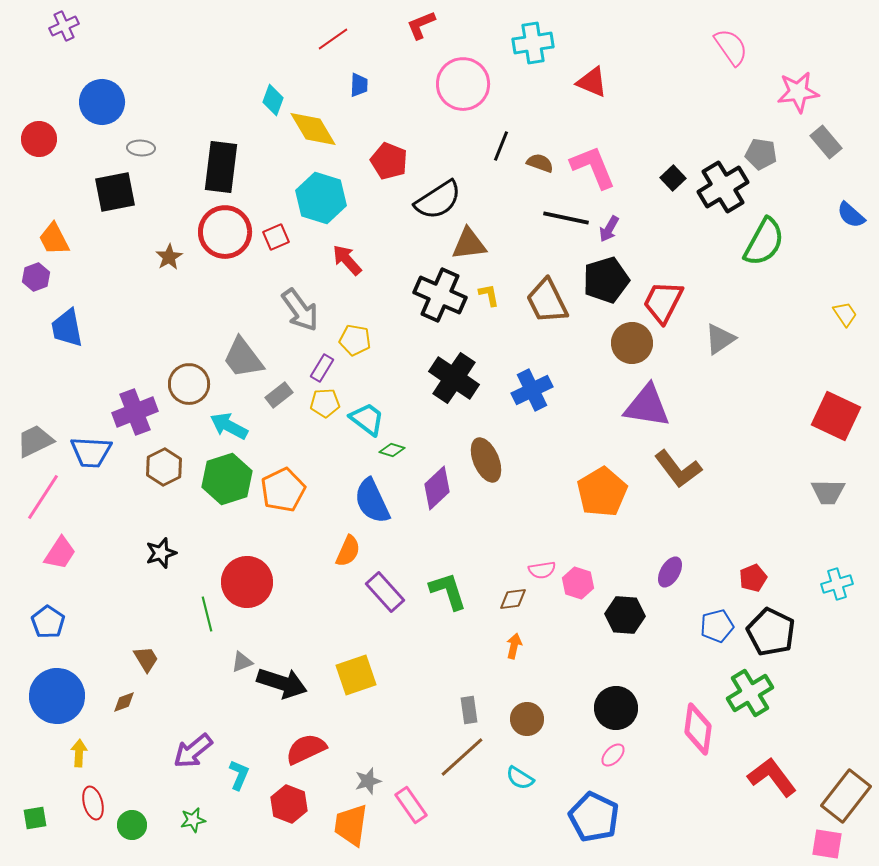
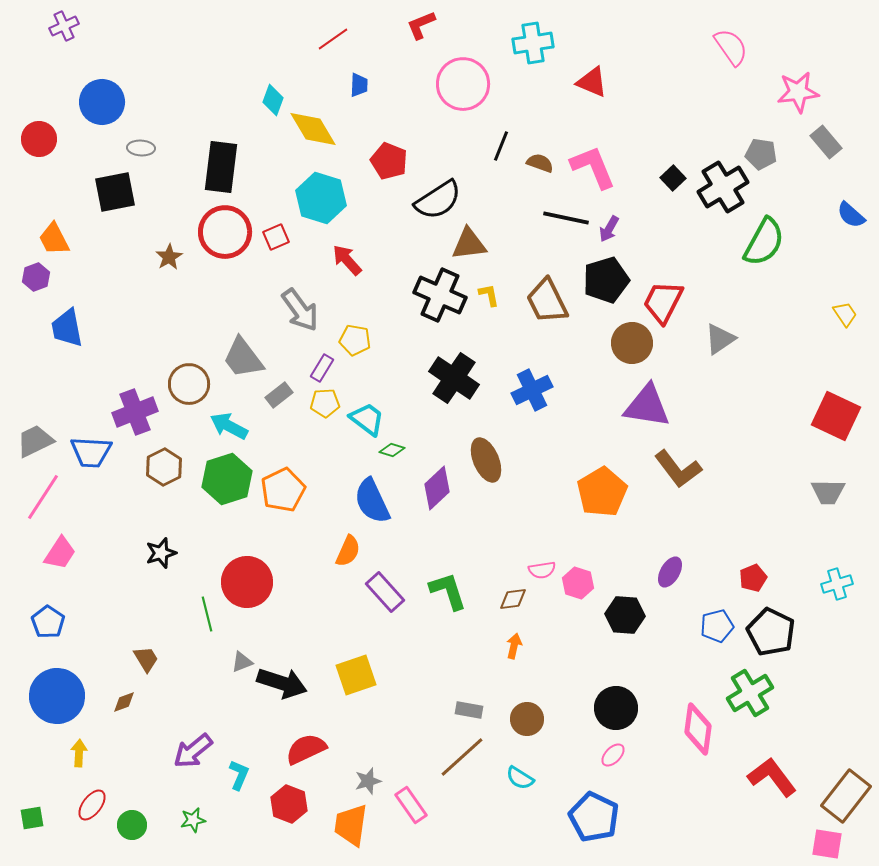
gray rectangle at (469, 710): rotated 72 degrees counterclockwise
red ellipse at (93, 803): moved 1 px left, 2 px down; rotated 52 degrees clockwise
green square at (35, 818): moved 3 px left
